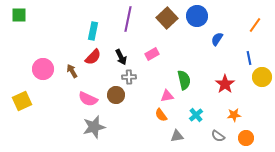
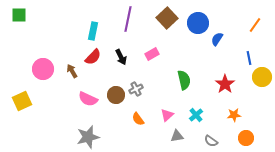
blue circle: moved 1 px right, 7 px down
gray cross: moved 7 px right, 12 px down; rotated 24 degrees counterclockwise
pink triangle: moved 19 px down; rotated 32 degrees counterclockwise
orange semicircle: moved 23 px left, 4 px down
gray star: moved 6 px left, 10 px down
gray semicircle: moved 7 px left, 5 px down
